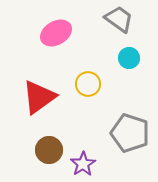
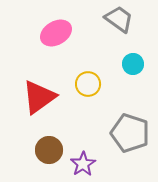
cyan circle: moved 4 px right, 6 px down
